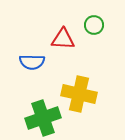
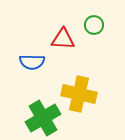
green cross: rotated 12 degrees counterclockwise
